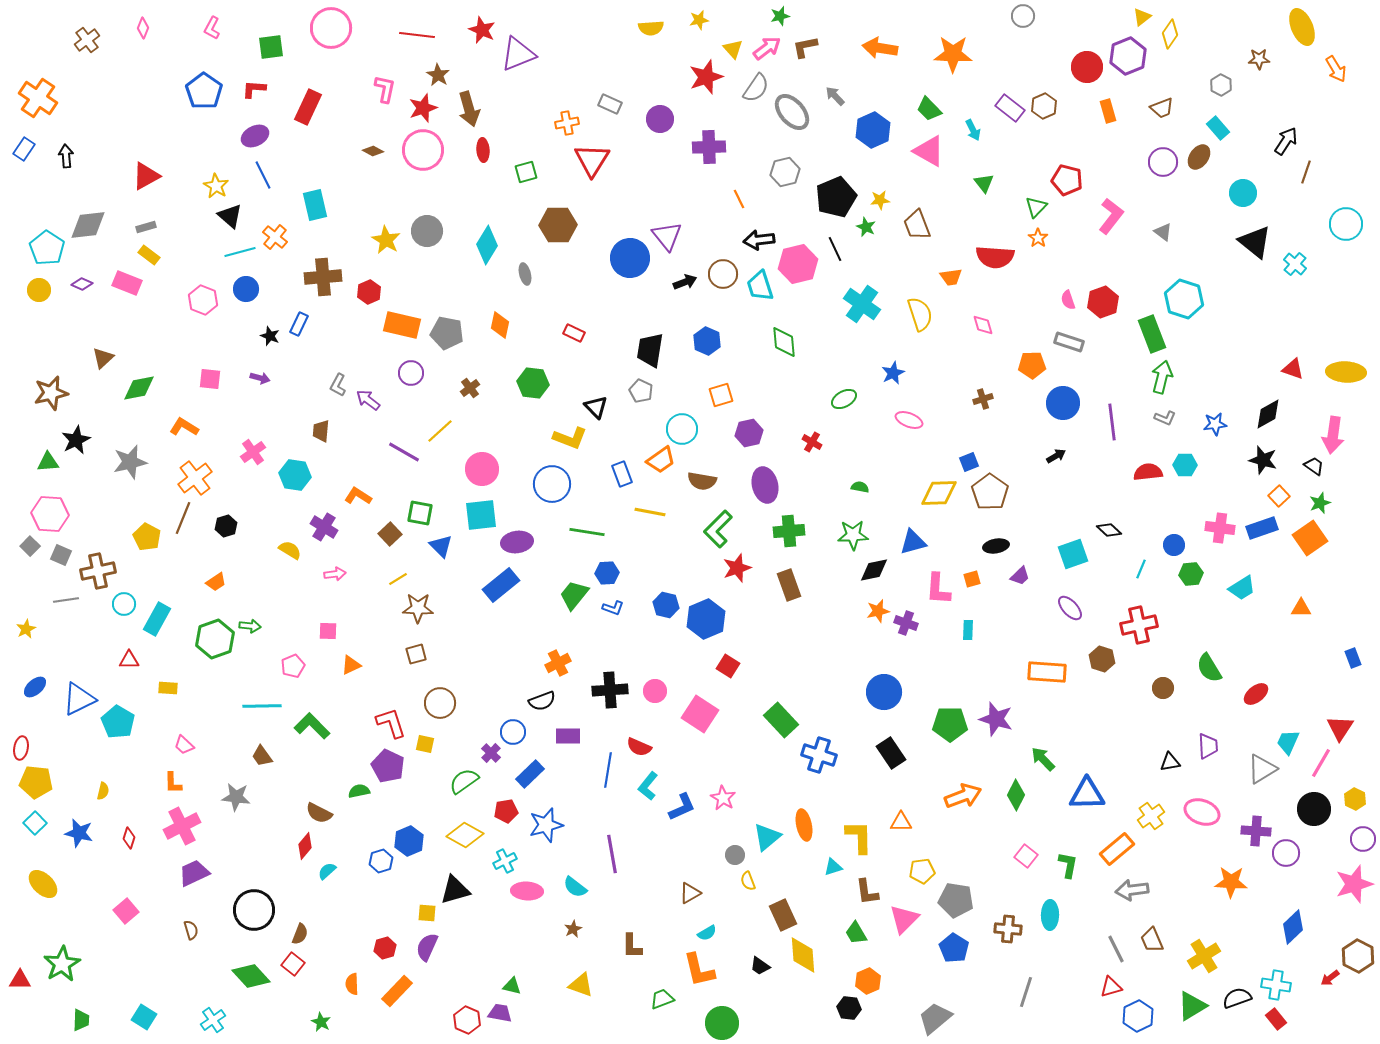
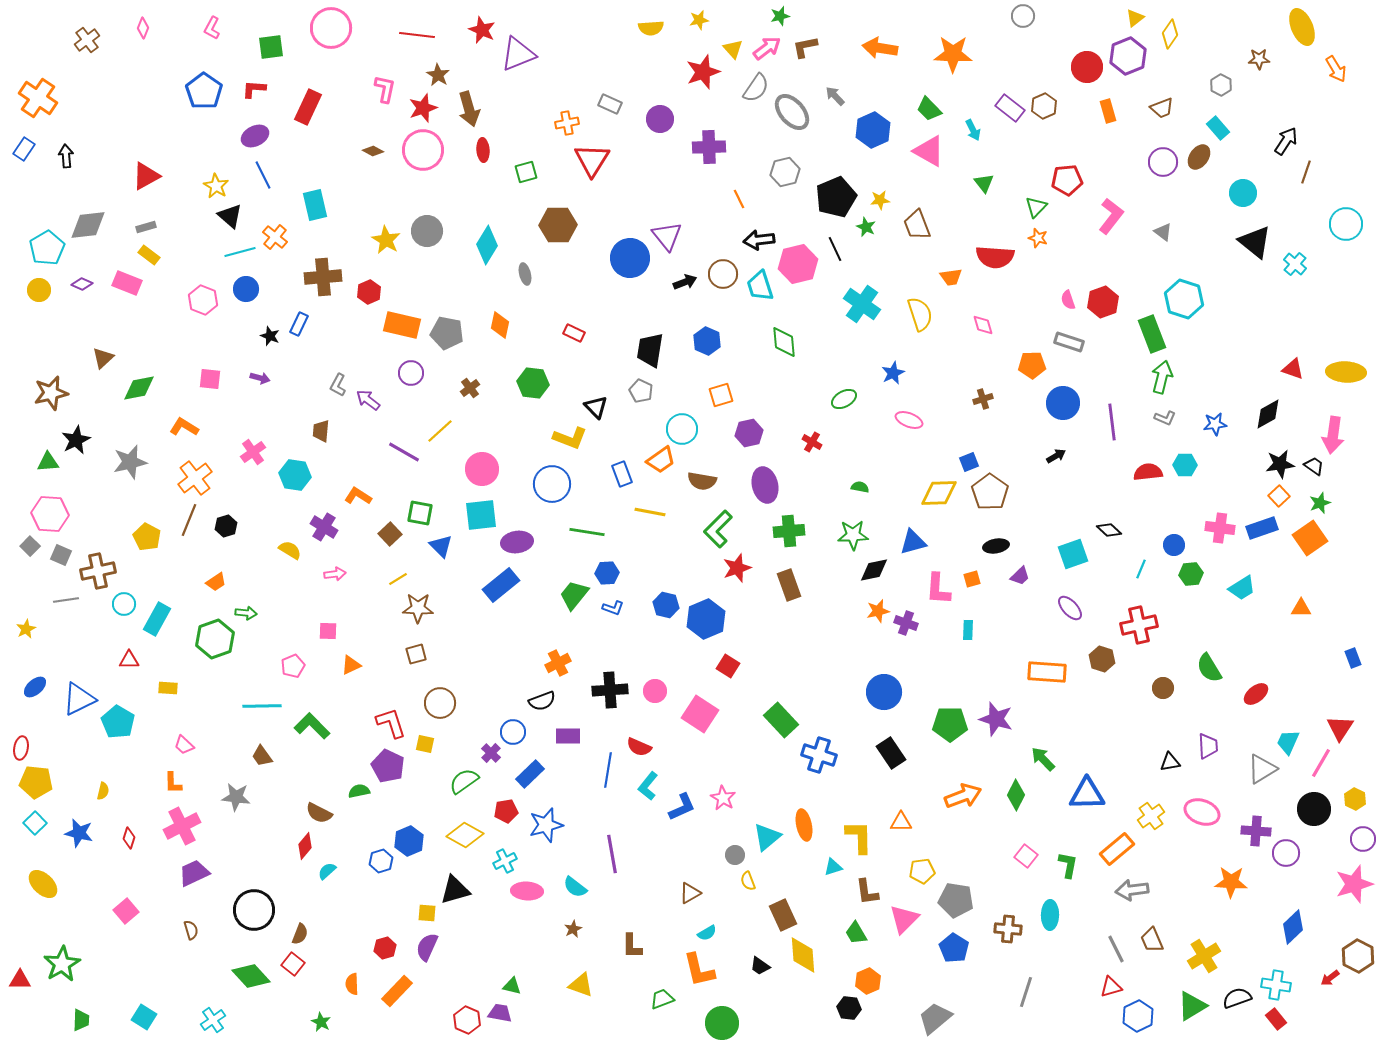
yellow triangle at (1142, 17): moved 7 px left, 1 px down
red star at (706, 77): moved 3 px left, 5 px up
red pentagon at (1067, 180): rotated 20 degrees counterclockwise
orange star at (1038, 238): rotated 18 degrees counterclockwise
cyan pentagon at (47, 248): rotated 8 degrees clockwise
black star at (1263, 460): moved 17 px right, 4 px down; rotated 24 degrees counterclockwise
brown line at (183, 518): moved 6 px right, 2 px down
green arrow at (250, 626): moved 4 px left, 13 px up
